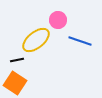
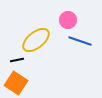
pink circle: moved 10 px right
orange square: moved 1 px right
